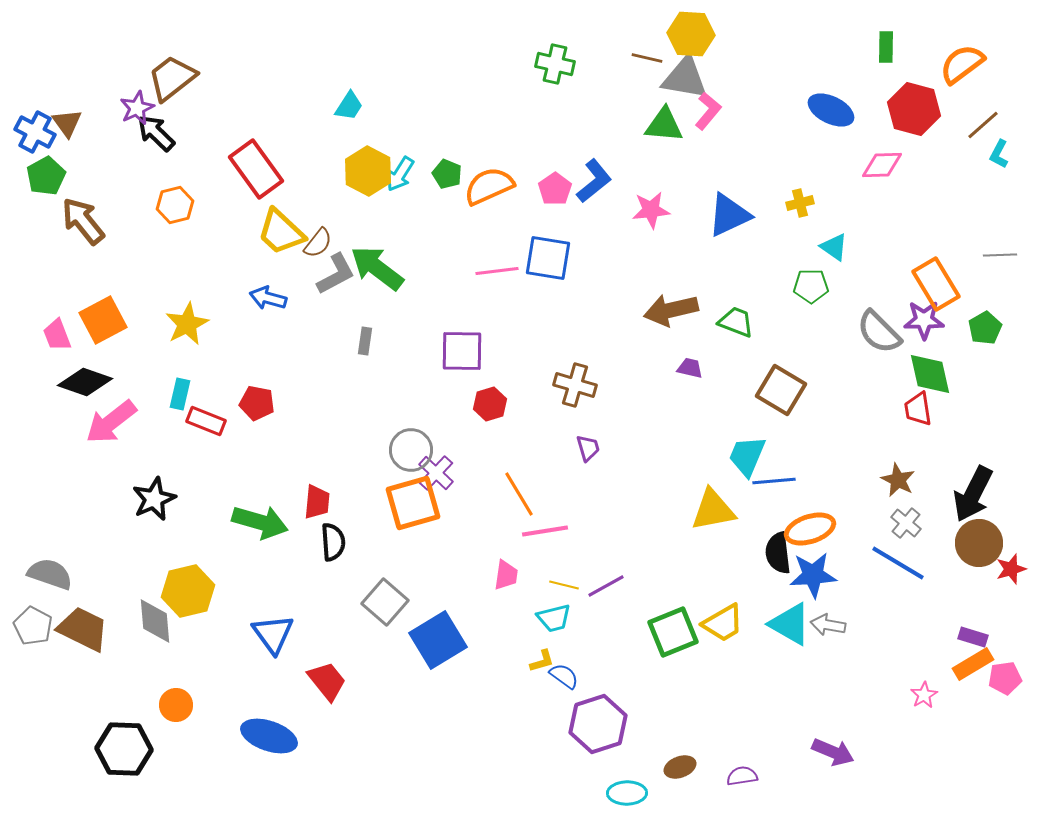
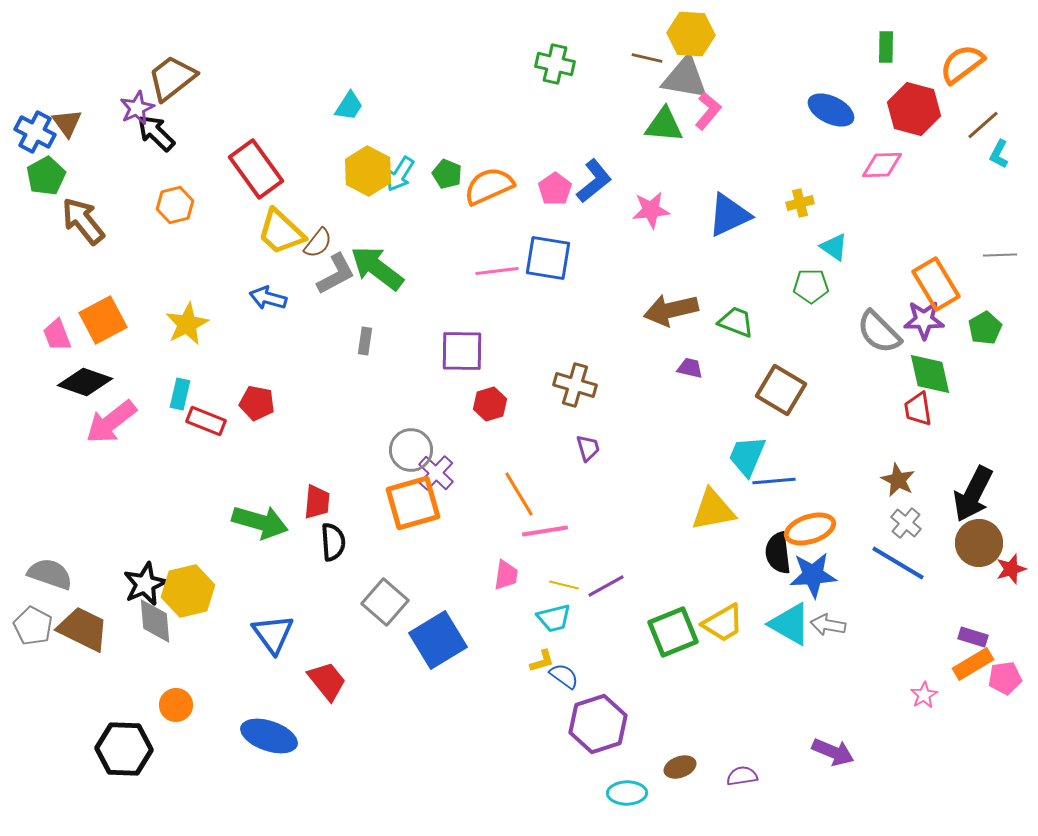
black star at (154, 499): moved 9 px left, 85 px down
